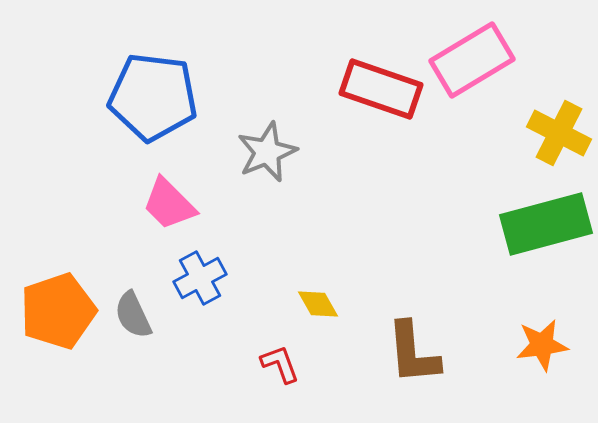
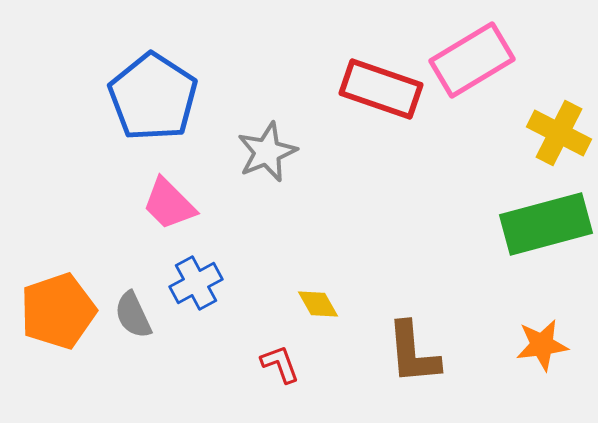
blue pentagon: rotated 26 degrees clockwise
blue cross: moved 4 px left, 5 px down
